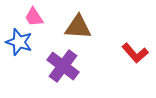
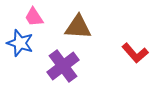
blue star: moved 1 px right, 1 px down
purple cross: rotated 16 degrees clockwise
